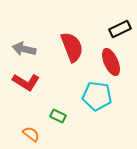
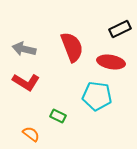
red ellipse: rotated 56 degrees counterclockwise
